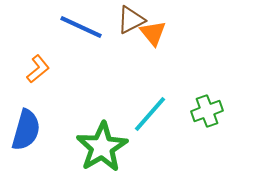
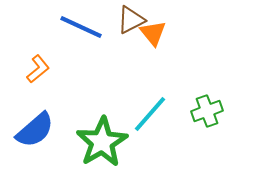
blue semicircle: moved 9 px right; rotated 33 degrees clockwise
green star: moved 5 px up
